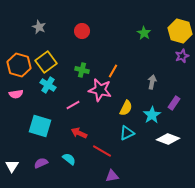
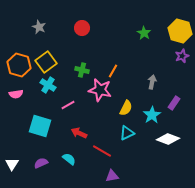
red circle: moved 3 px up
pink line: moved 5 px left
white triangle: moved 2 px up
